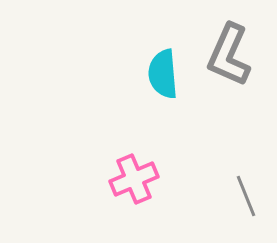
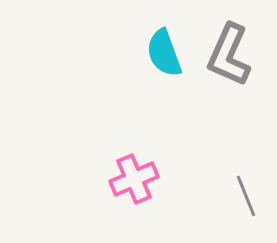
cyan semicircle: moved 1 px right, 21 px up; rotated 15 degrees counterclockwise
